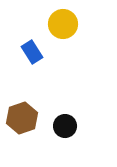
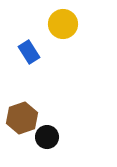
blue rectangle: moved 3 px left
black circle: moved 18 px left, 11 px down
